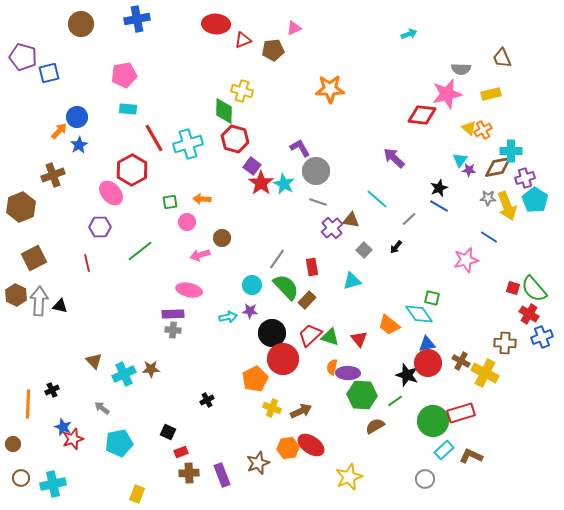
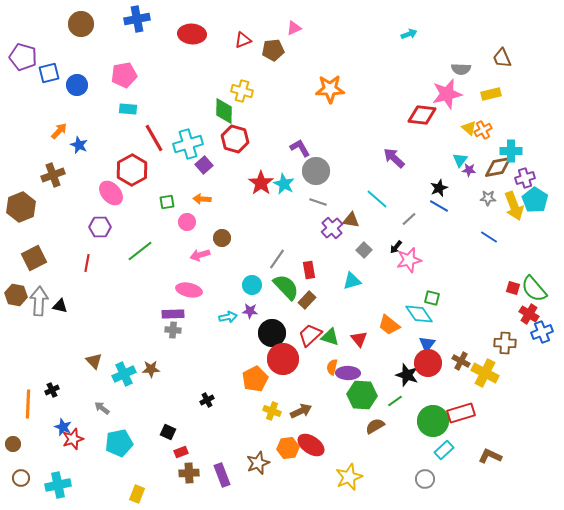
red ellipse at (216, 24): moved 24 px left, 10 px down
blue circle at (77, 117): moved 32 px up
blue star at (79, 145): rotated 18 degrees counterclockwise
purple square at (252, 166): moved 48 px left, 1 px up; rotated 12 degrees clockwise
green square at (170, 202): moved 3 px left
yellow arrow at (507, 206): moved 7 px right
pink star at (466, 260): moved 57 px left
red line at (87, 263): rotated 24 degrees clockwise
red rectangle at (312, 267): moved 3 px left, 3 px down
brown hexagon at (16, 295): rotated 15 degrees counterclockwise
blue cross at (542, 337): moved 5 px up
blue triangle at (427, 344): rotated 42 degrees counterclockwise
yellow cross at (272, 408): moved 3 px down
brown L-shape at (471, 456): moved 19 px right
cyan cross at (53, 484): moved 5 px right, 1 px down
